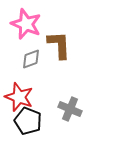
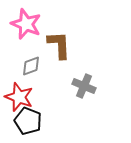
gray diamond: moved 7 px down
gray cross: moved 14 px right, 23 px up
